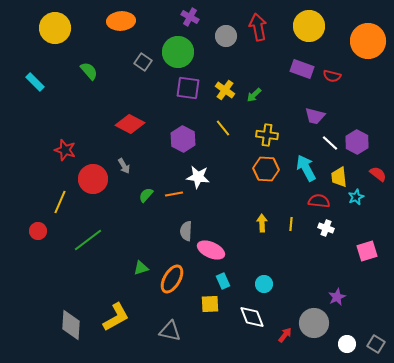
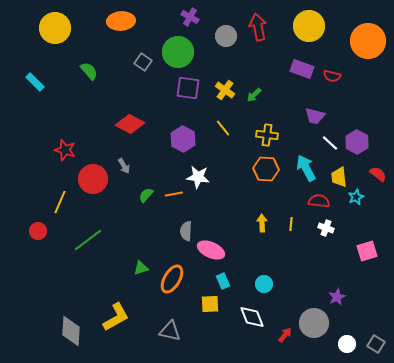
gray diamond at (71, 325): moved 6 px down
